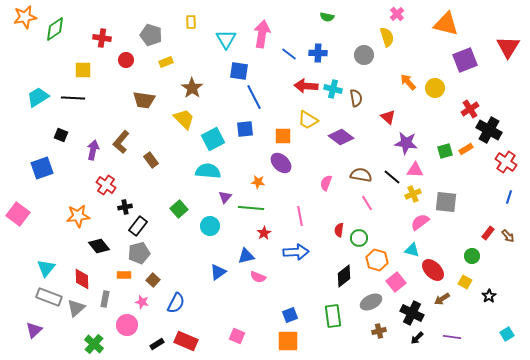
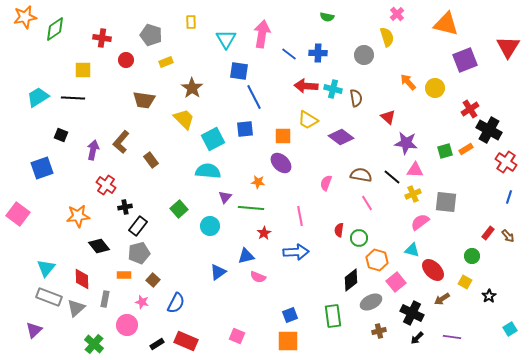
black diamond at (344, 276): moved 7 px right, 4 px down
cyan square at (507, 334): moved 3 px right, 5 px up
